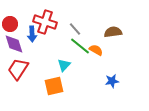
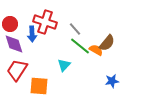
brown semicircle: moved 6 px left, 11 px down; rotated 138 degrees clockwise
red trapezoid: moved 1 px left, 1 px down
orange square: moved 15 px left; rotated 18 degrees clockwise
